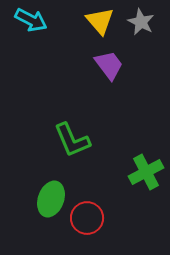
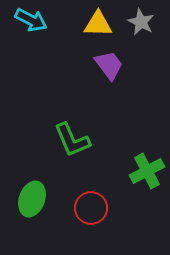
yellow triangle: moved 2 px left, 3 px down; rotated 48 degrees counterclockwise
green cross: moved 1 px right, 1 px up
green ellipse: moved 19 px left
red circle: moved 4 px right, 10 px up
